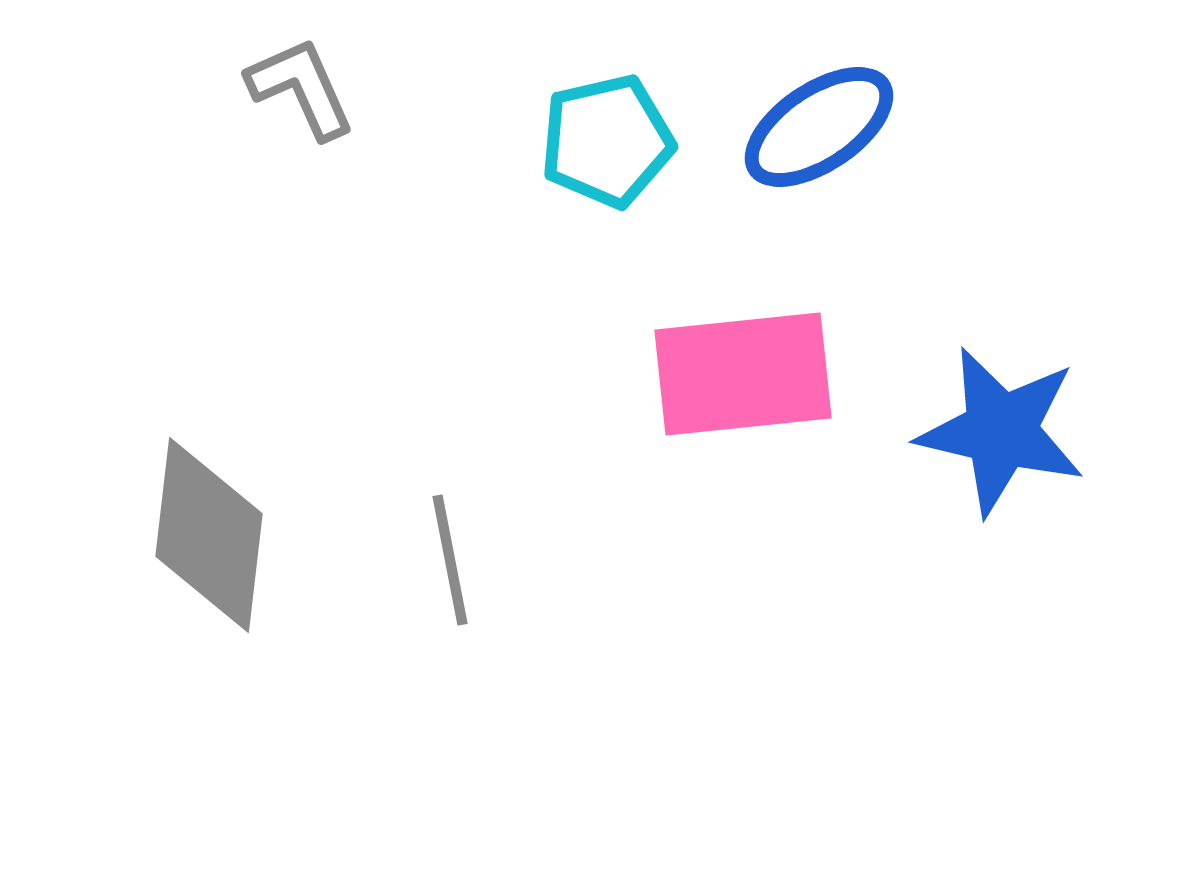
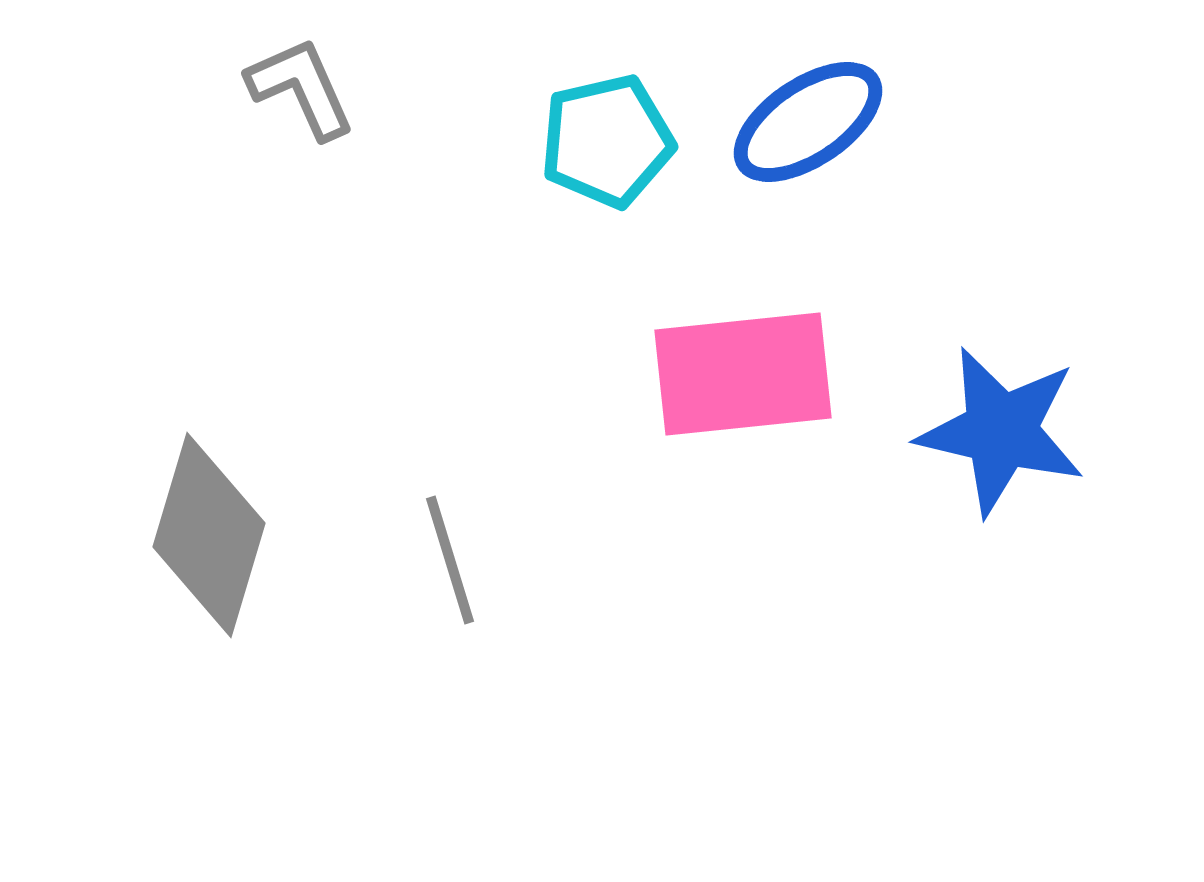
blue ellipse: moved 11 px left, 5 px up
gray diamond: rotated 10 degrees clockwise
gray line: rotated 6 degrees counterclockwise
